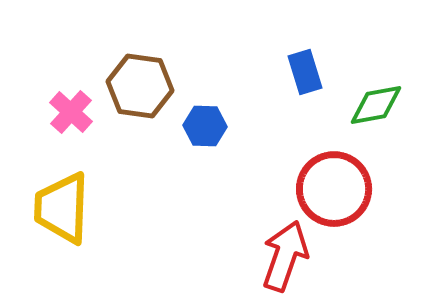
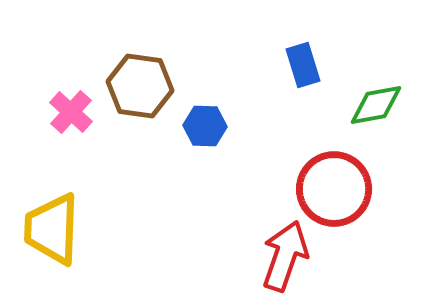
blue rectangle: moved 2 px left, 7 px up
yellow trapezoid: moved 10 px left, 21 px down
